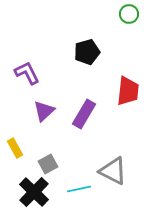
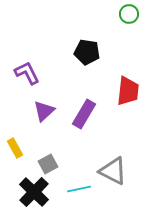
black pentagon: rotated 25 degrees clockwise
